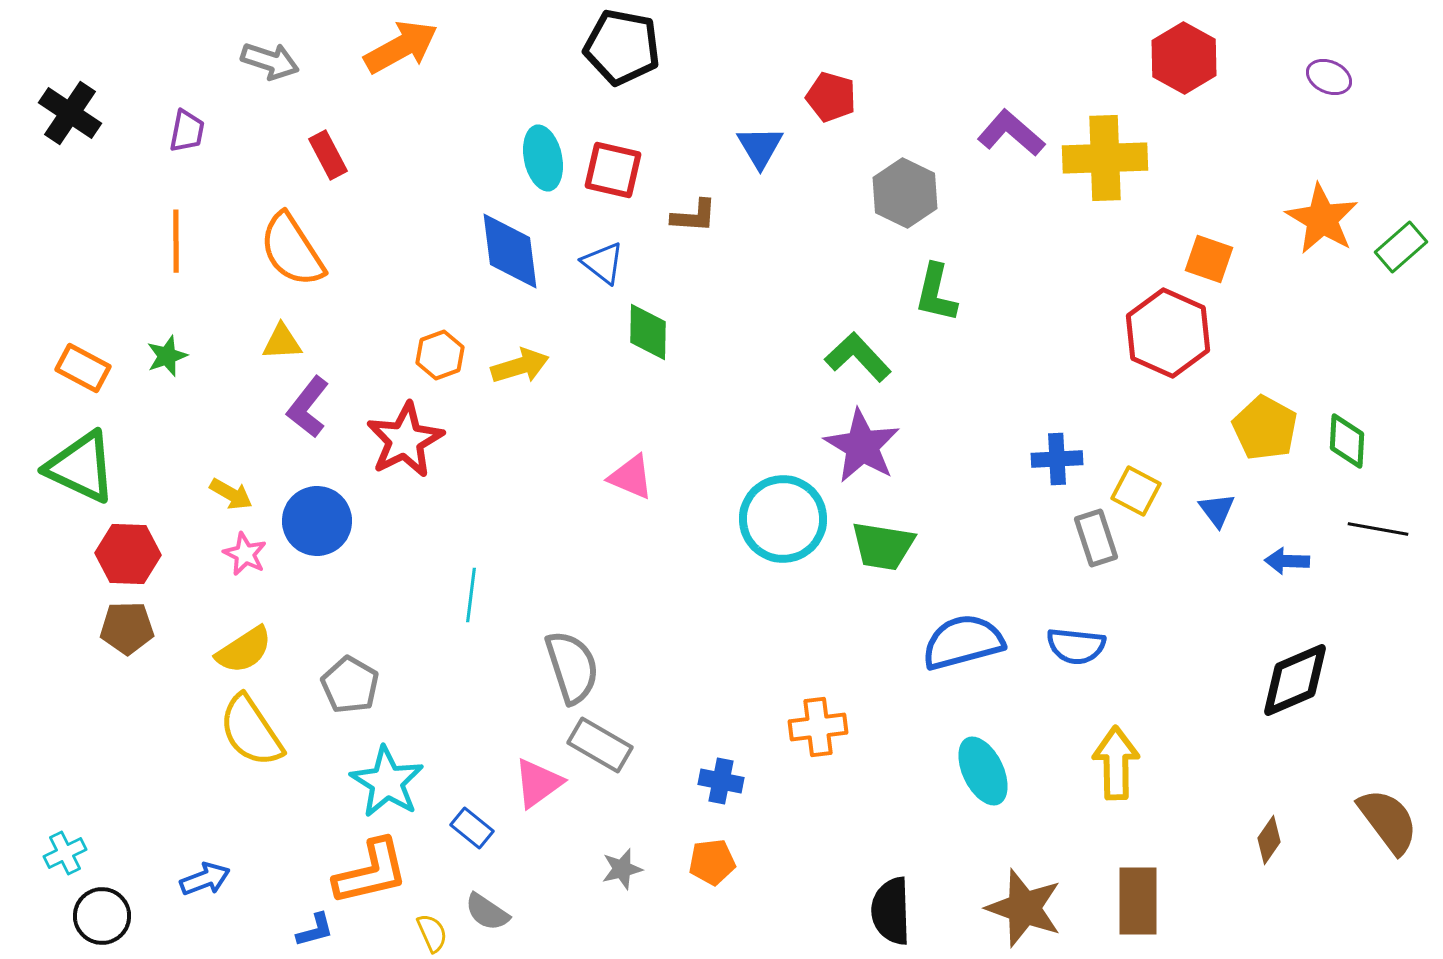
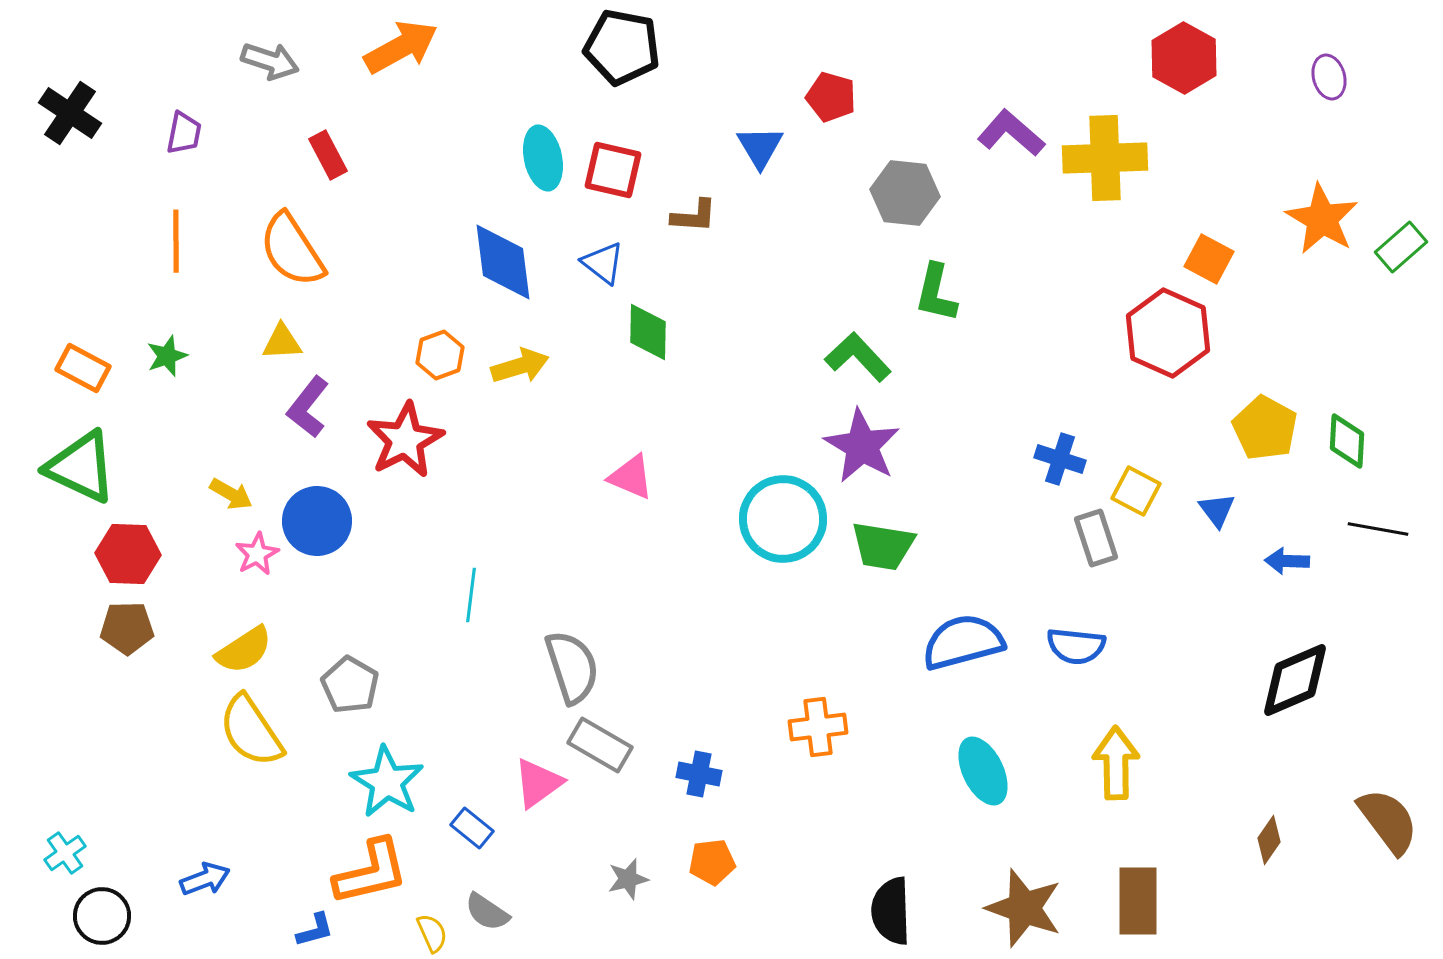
purple ellipse at (1329, 77): rotated 51 degrees clockwise
purple trapezoid at (187, 131): moved 3 px left, 2 px down
gray hexagon at (905, 193): rotated 20 degrees counterclockwise
blue diamond at (510, 251): moved 7 px left, 11 px down
orange square at (1209, 259): rotated 9 degrees clockwise
blue cross at (1057, 459): moved 3 px right; rotated 21 degrees clockwise
pink star at (245, 554): moved 12 px right; rotated 18 degrees clockwise
blue cross at (721, 781): moved 22 px left, 7 px up
cyan cross at (65, 853): rotated 9 degrees counterclockwise
gray star at (622, 869): moved 6 px right, 10 px down
